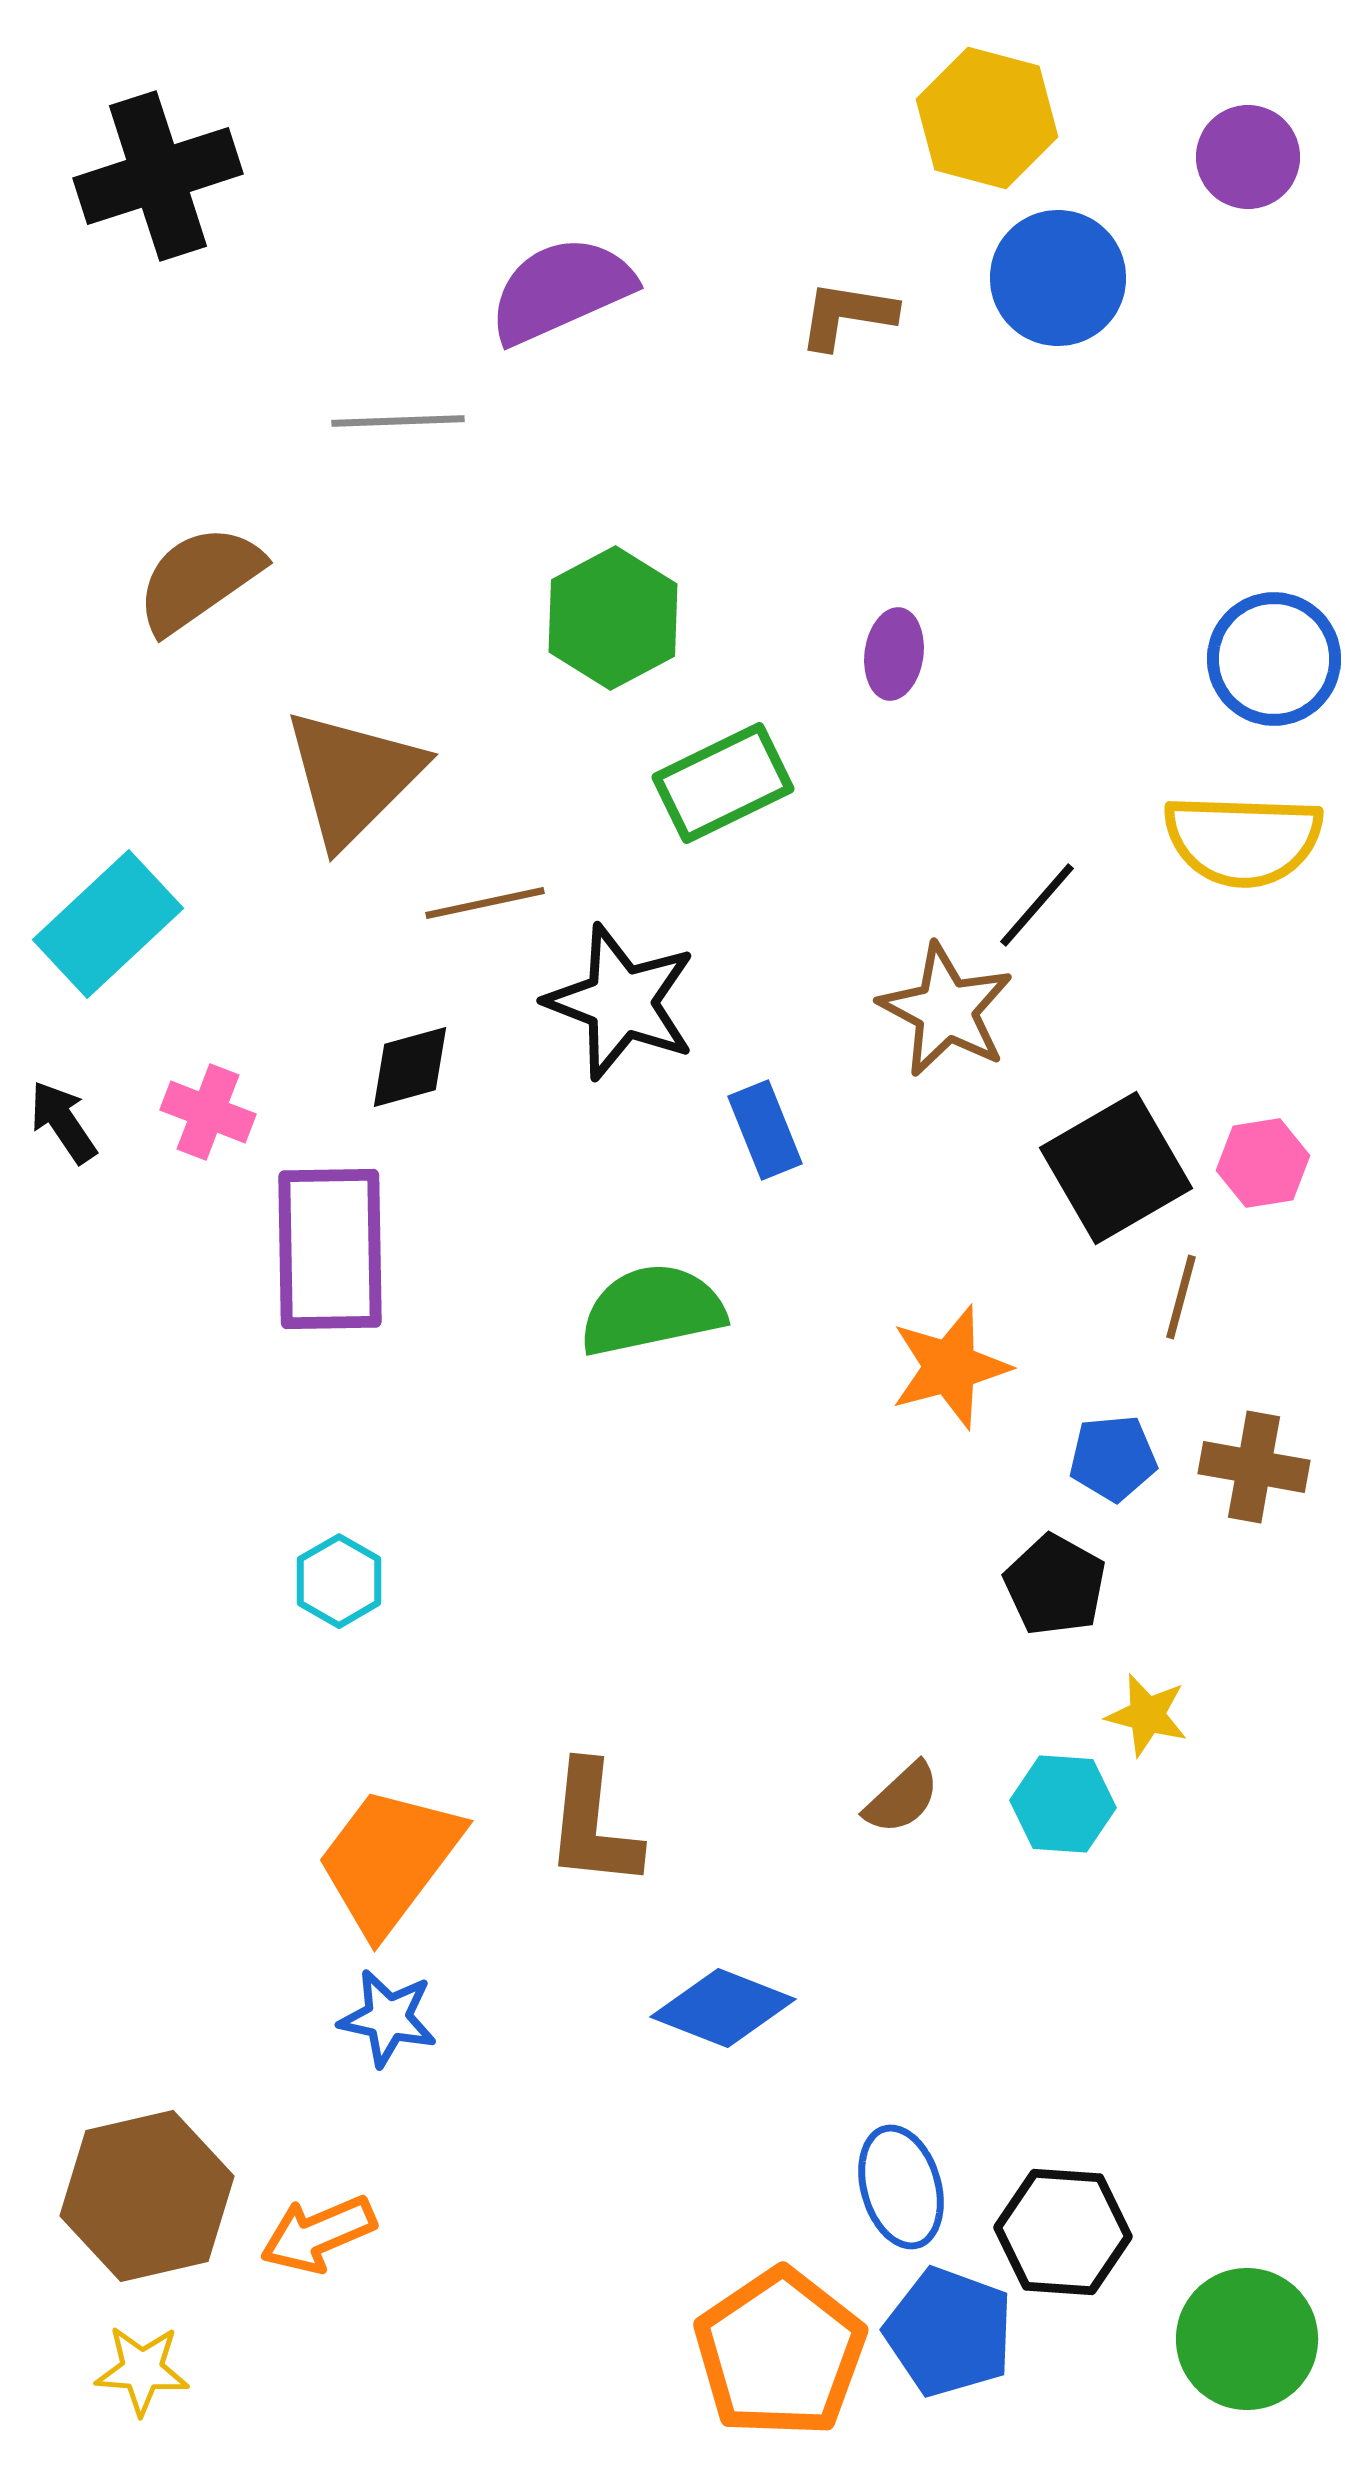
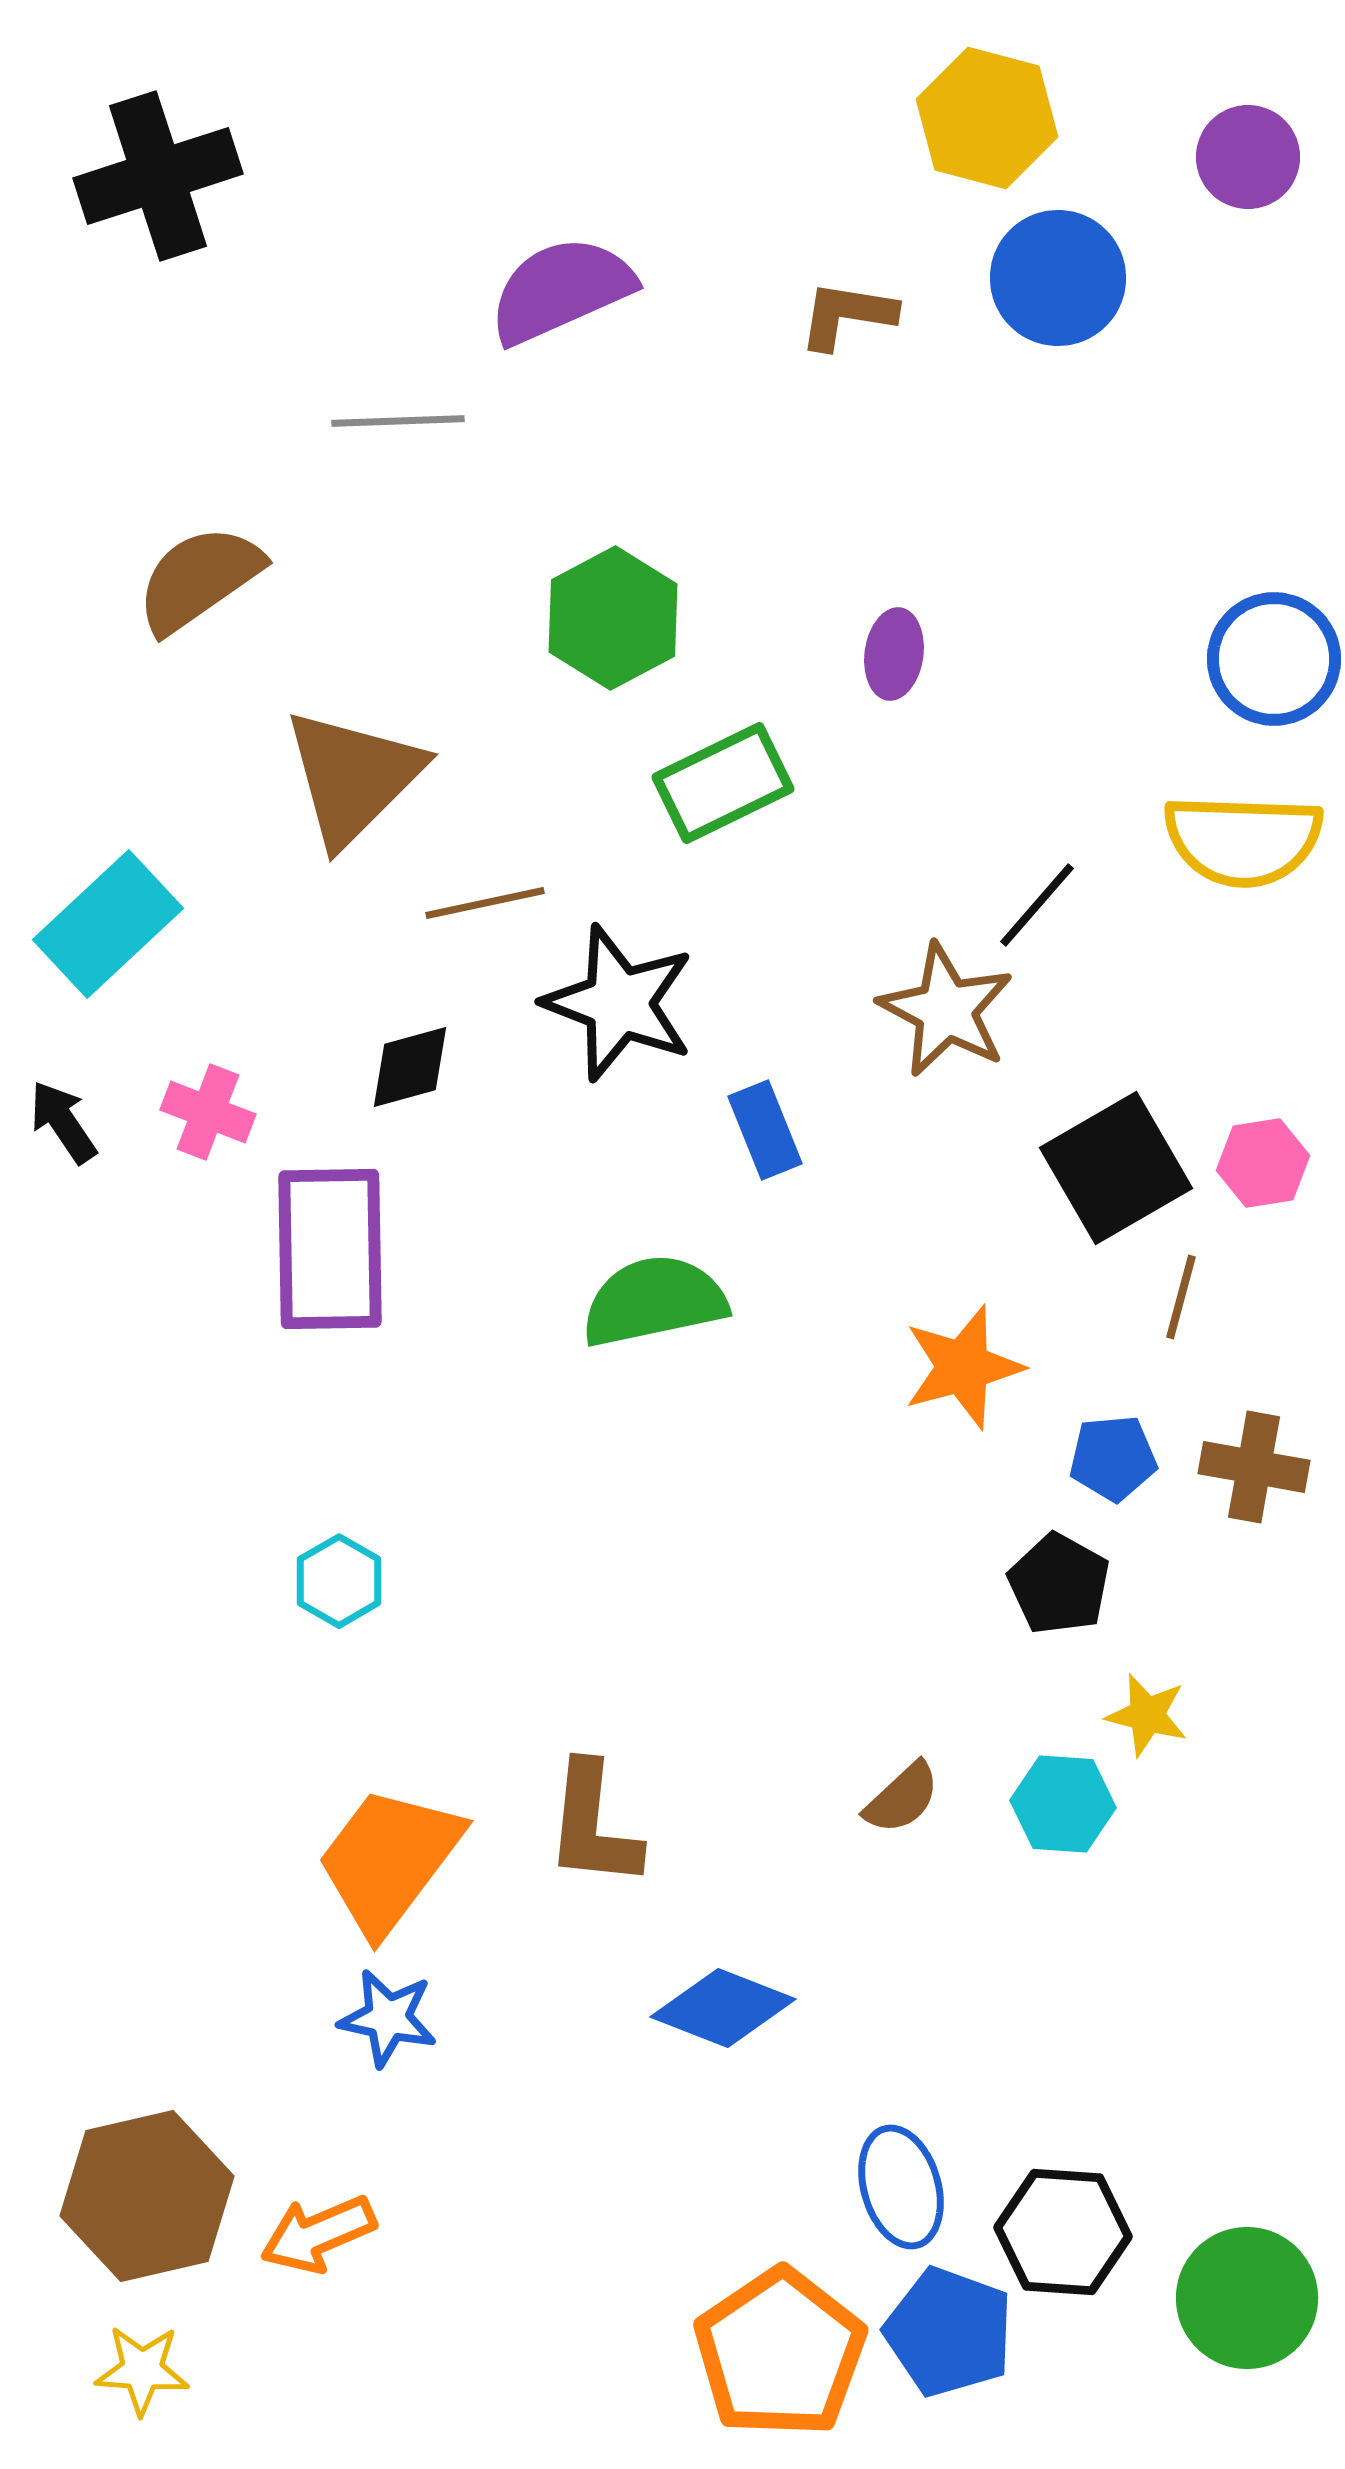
black star at (621, 1002): moved 2 px left, 1 px down
green semicircle at (652, 1310): moved 2 px right, 9 px up
orange star at (950, 1367): moved 13 px right
black pentagon at (1055, 1585): moved 4 px right, 1 px up
green circle at (1247, 2339): moved 41 px up
